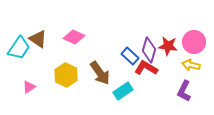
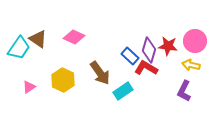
pink circle: moved 1 px right, 1 px up
yellow hexagon: moved 3 px left, 5 px down
